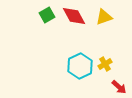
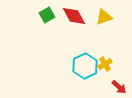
cyan hexagon: moved 5 px right
